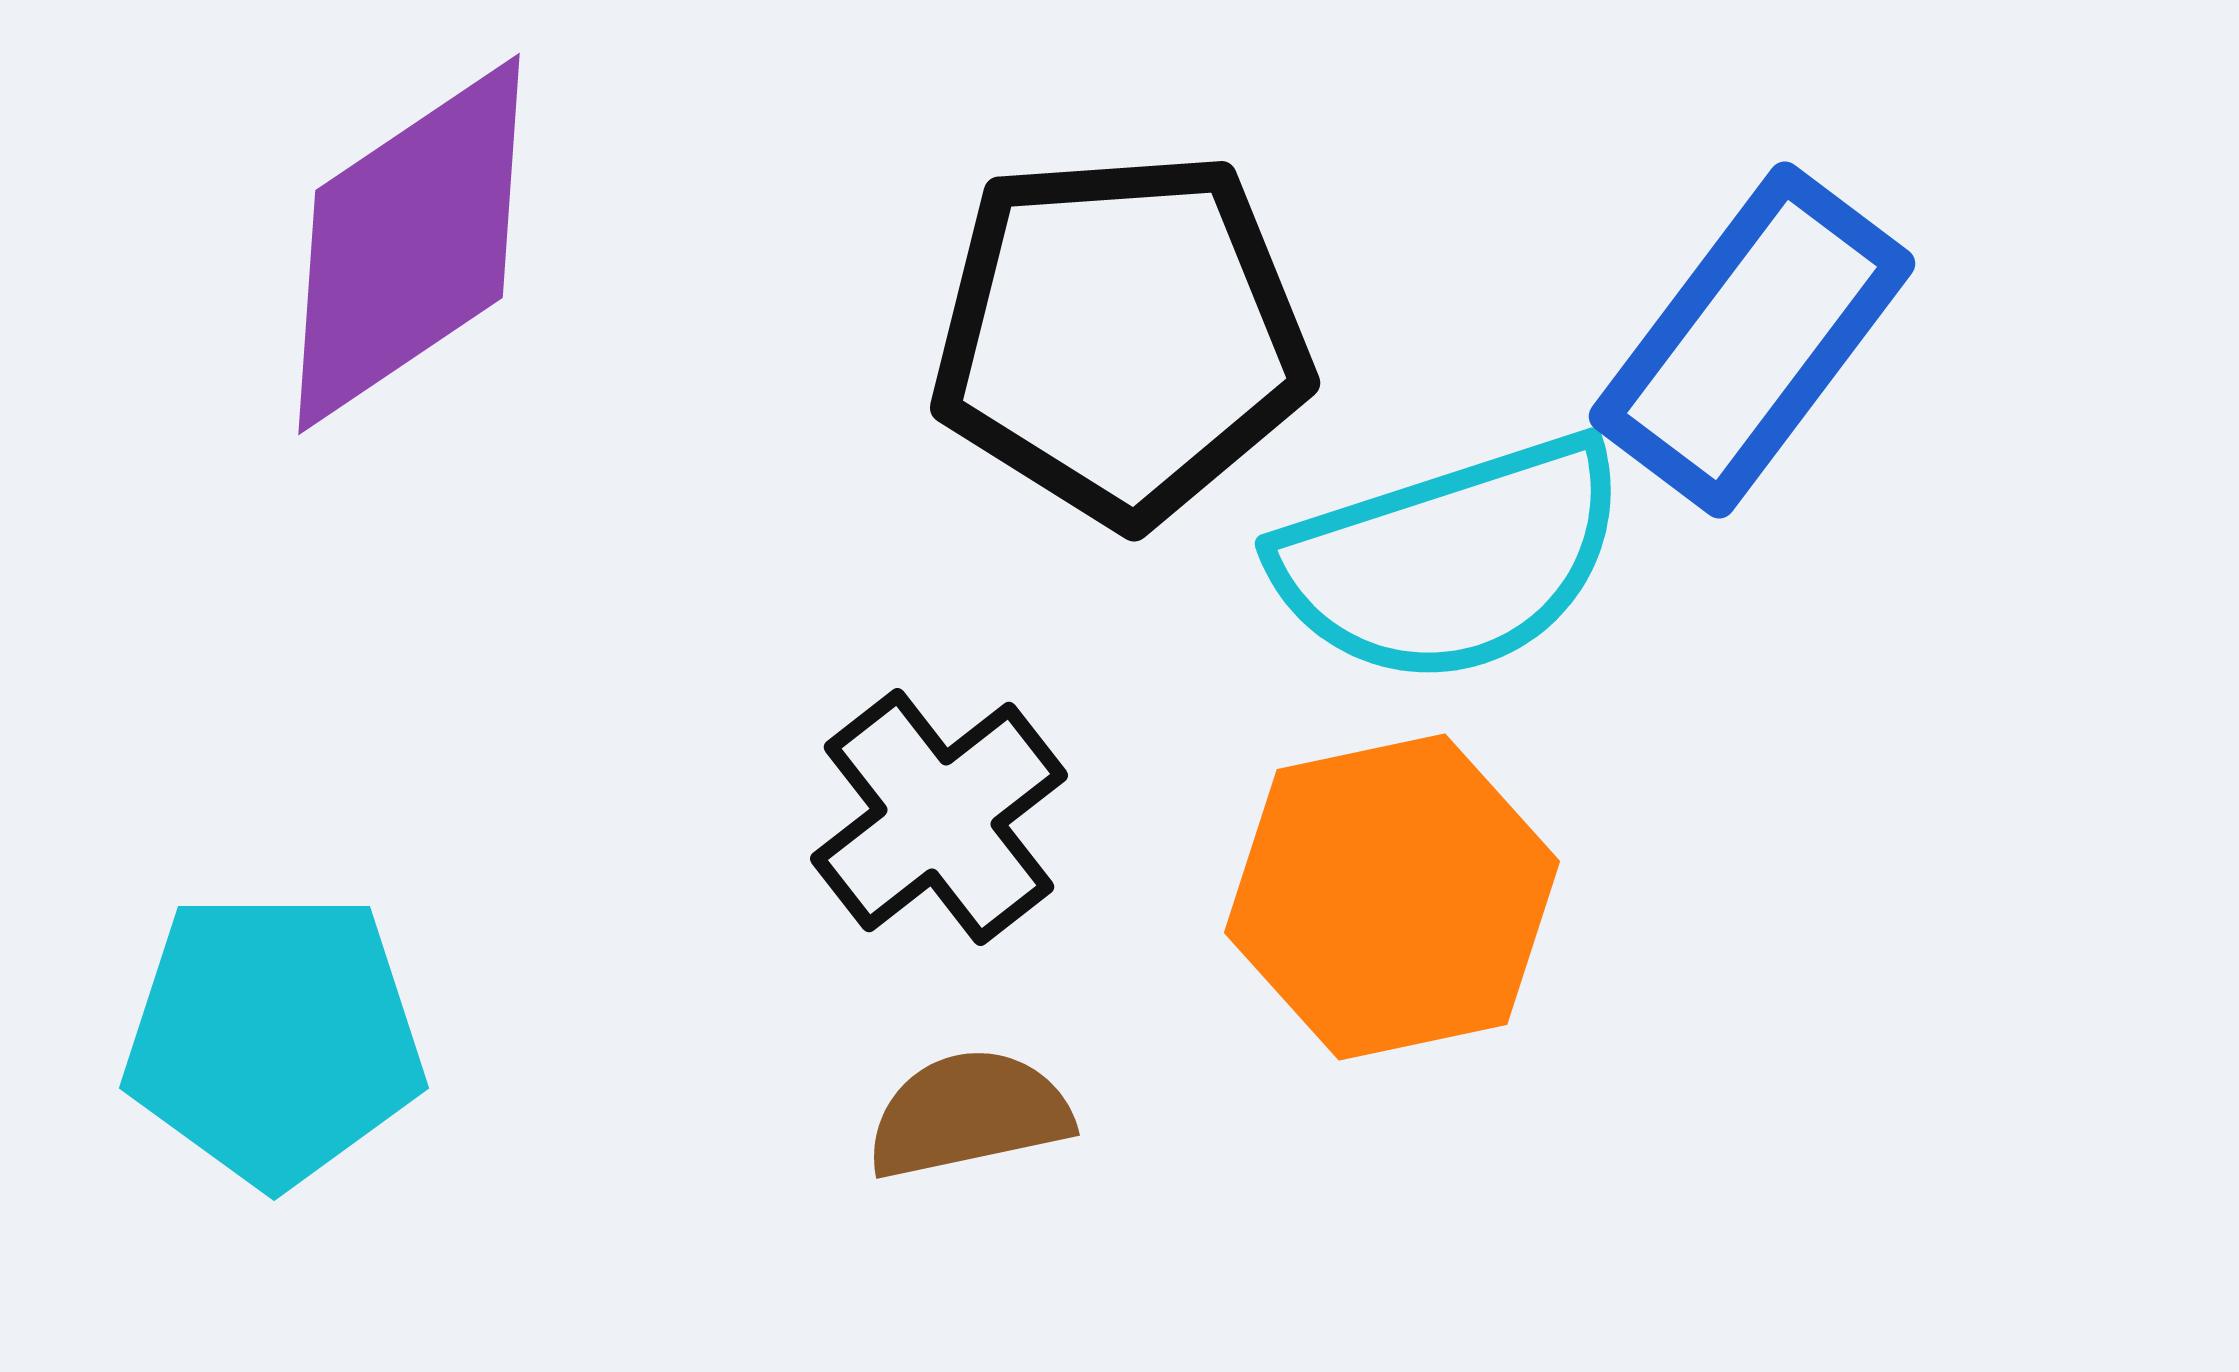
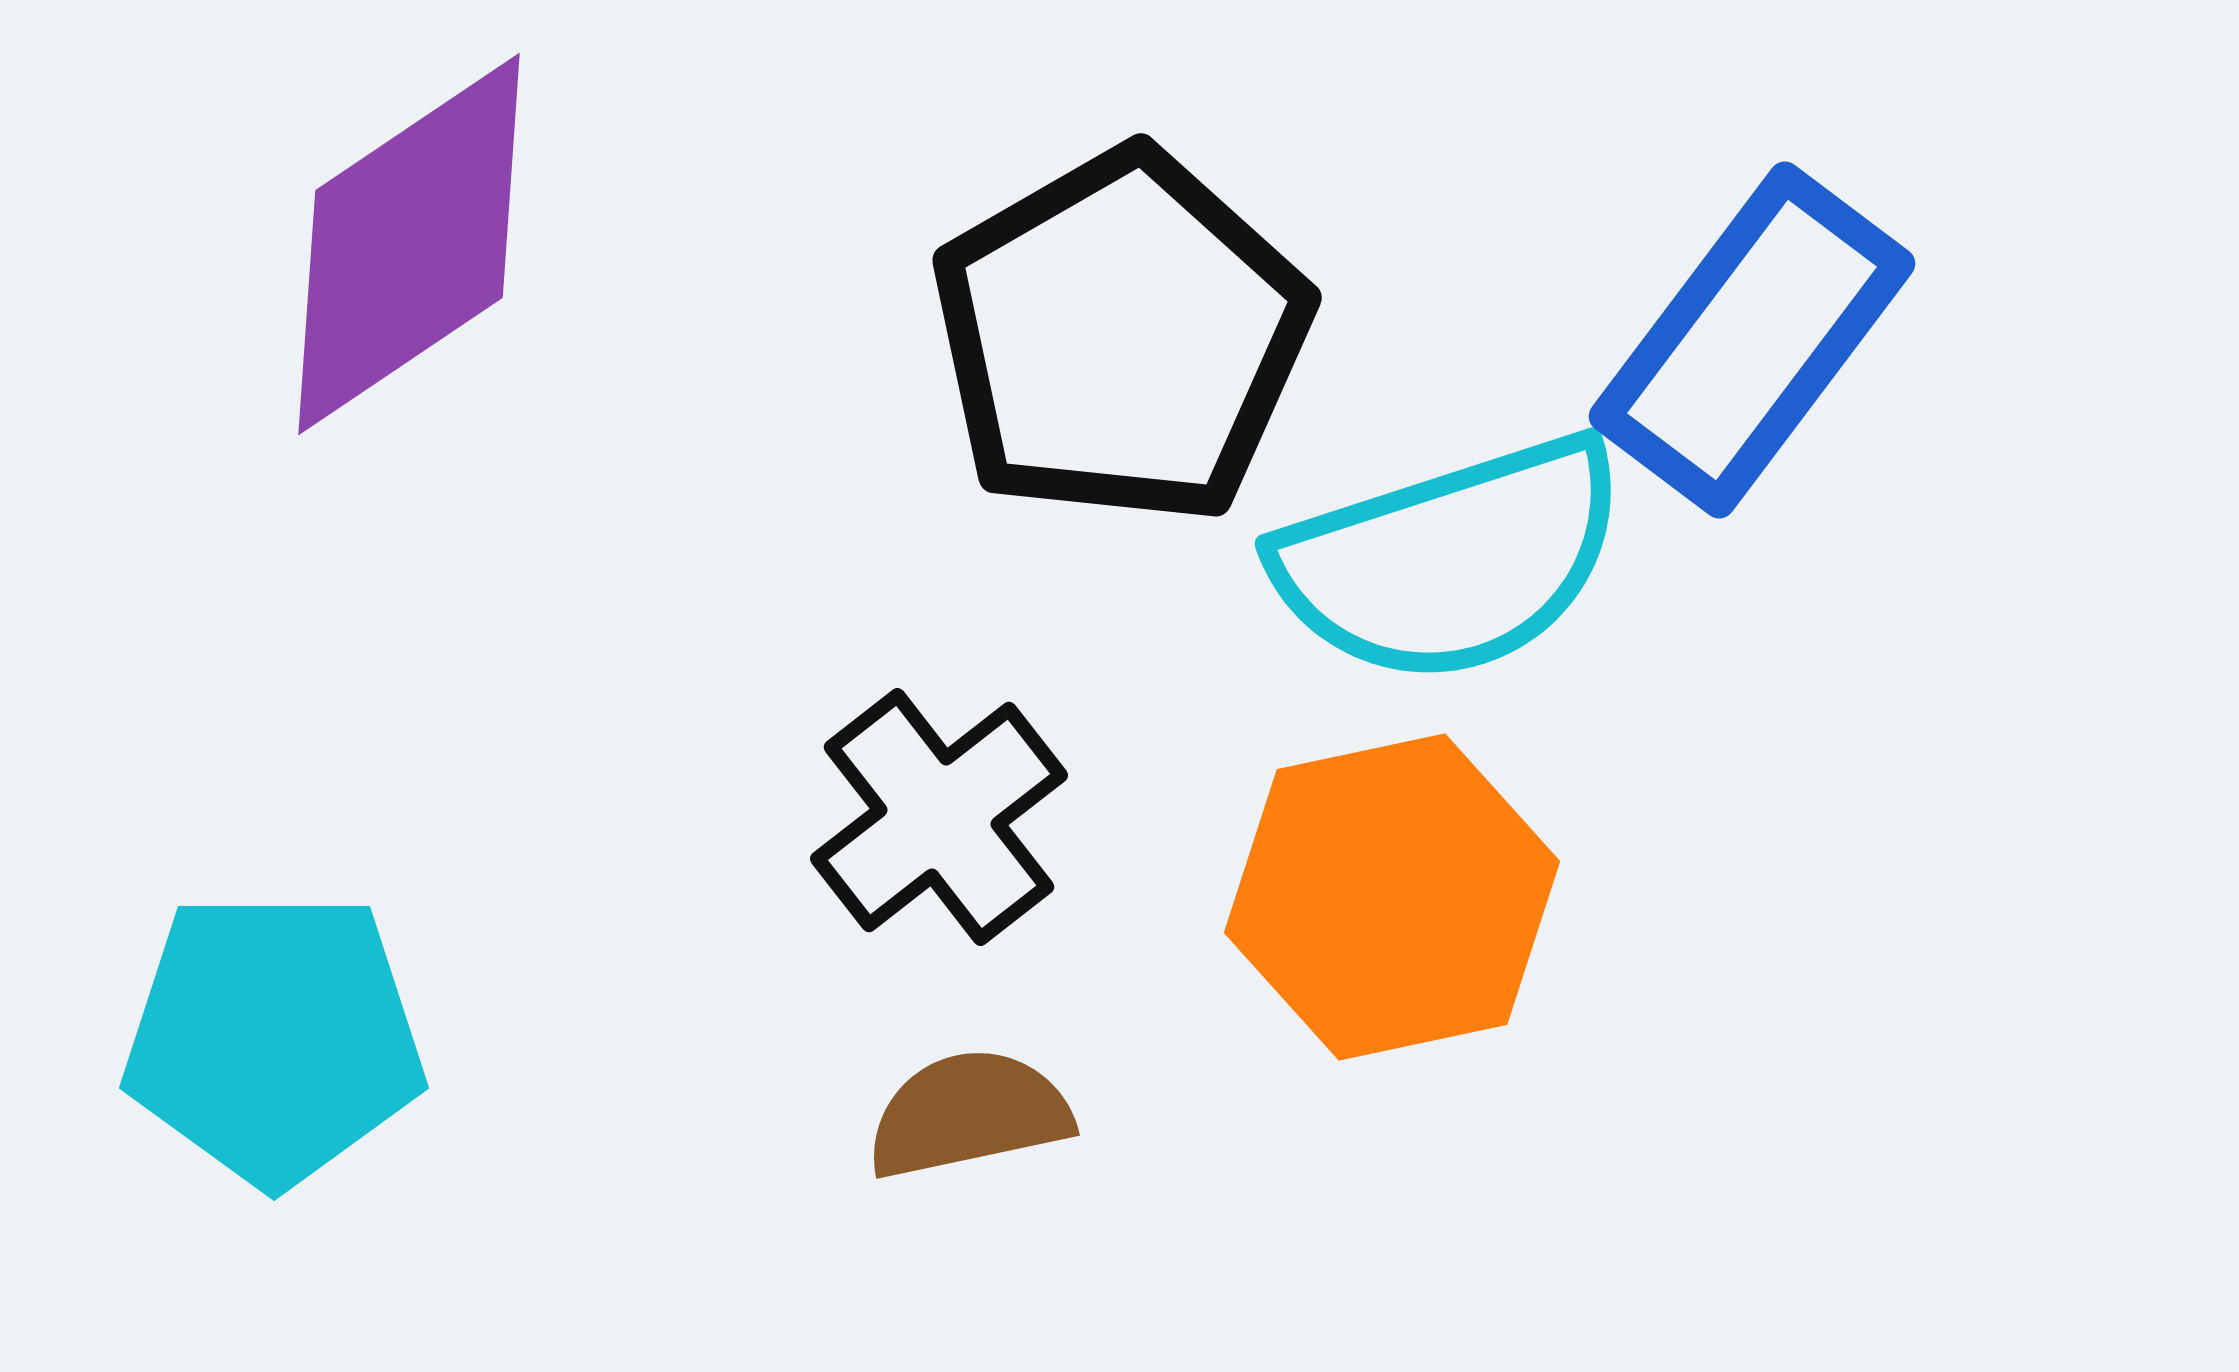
black pentagon: rotated 26 degrees counterclockwise
